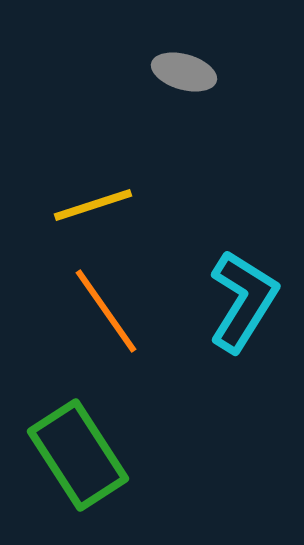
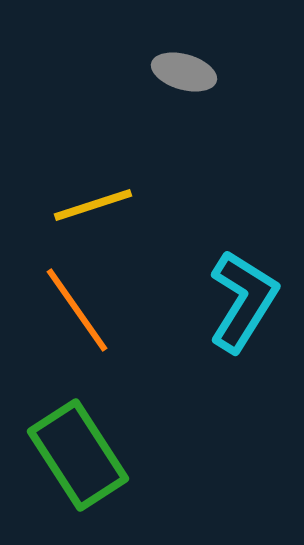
orange line: moved 29 px left, 1 px up
